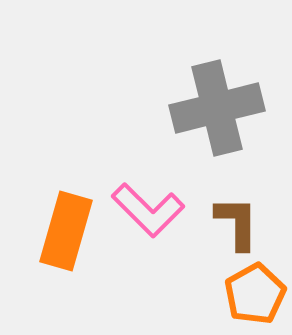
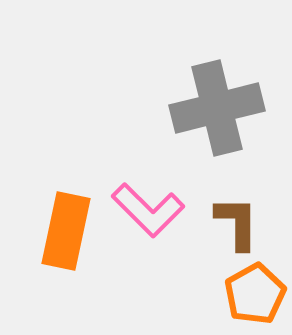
orange rectangle: rotated 4 degrees counterclockwise
